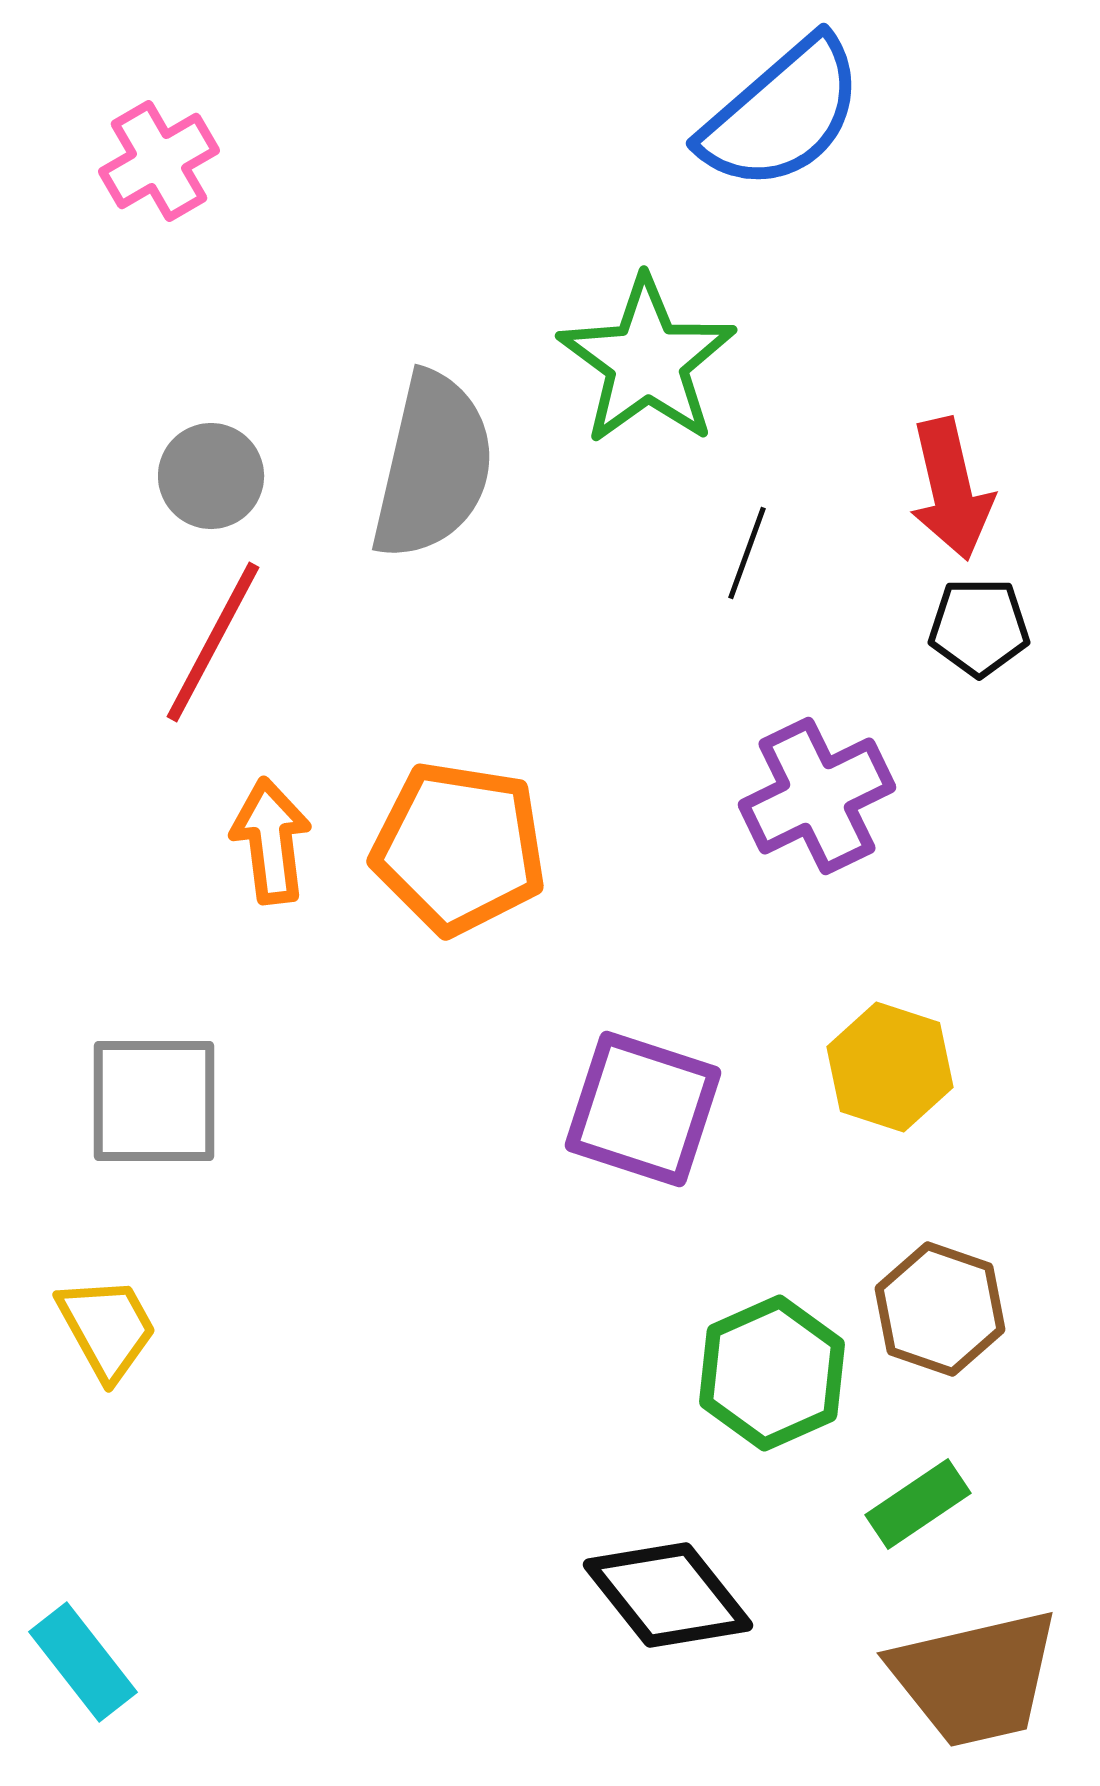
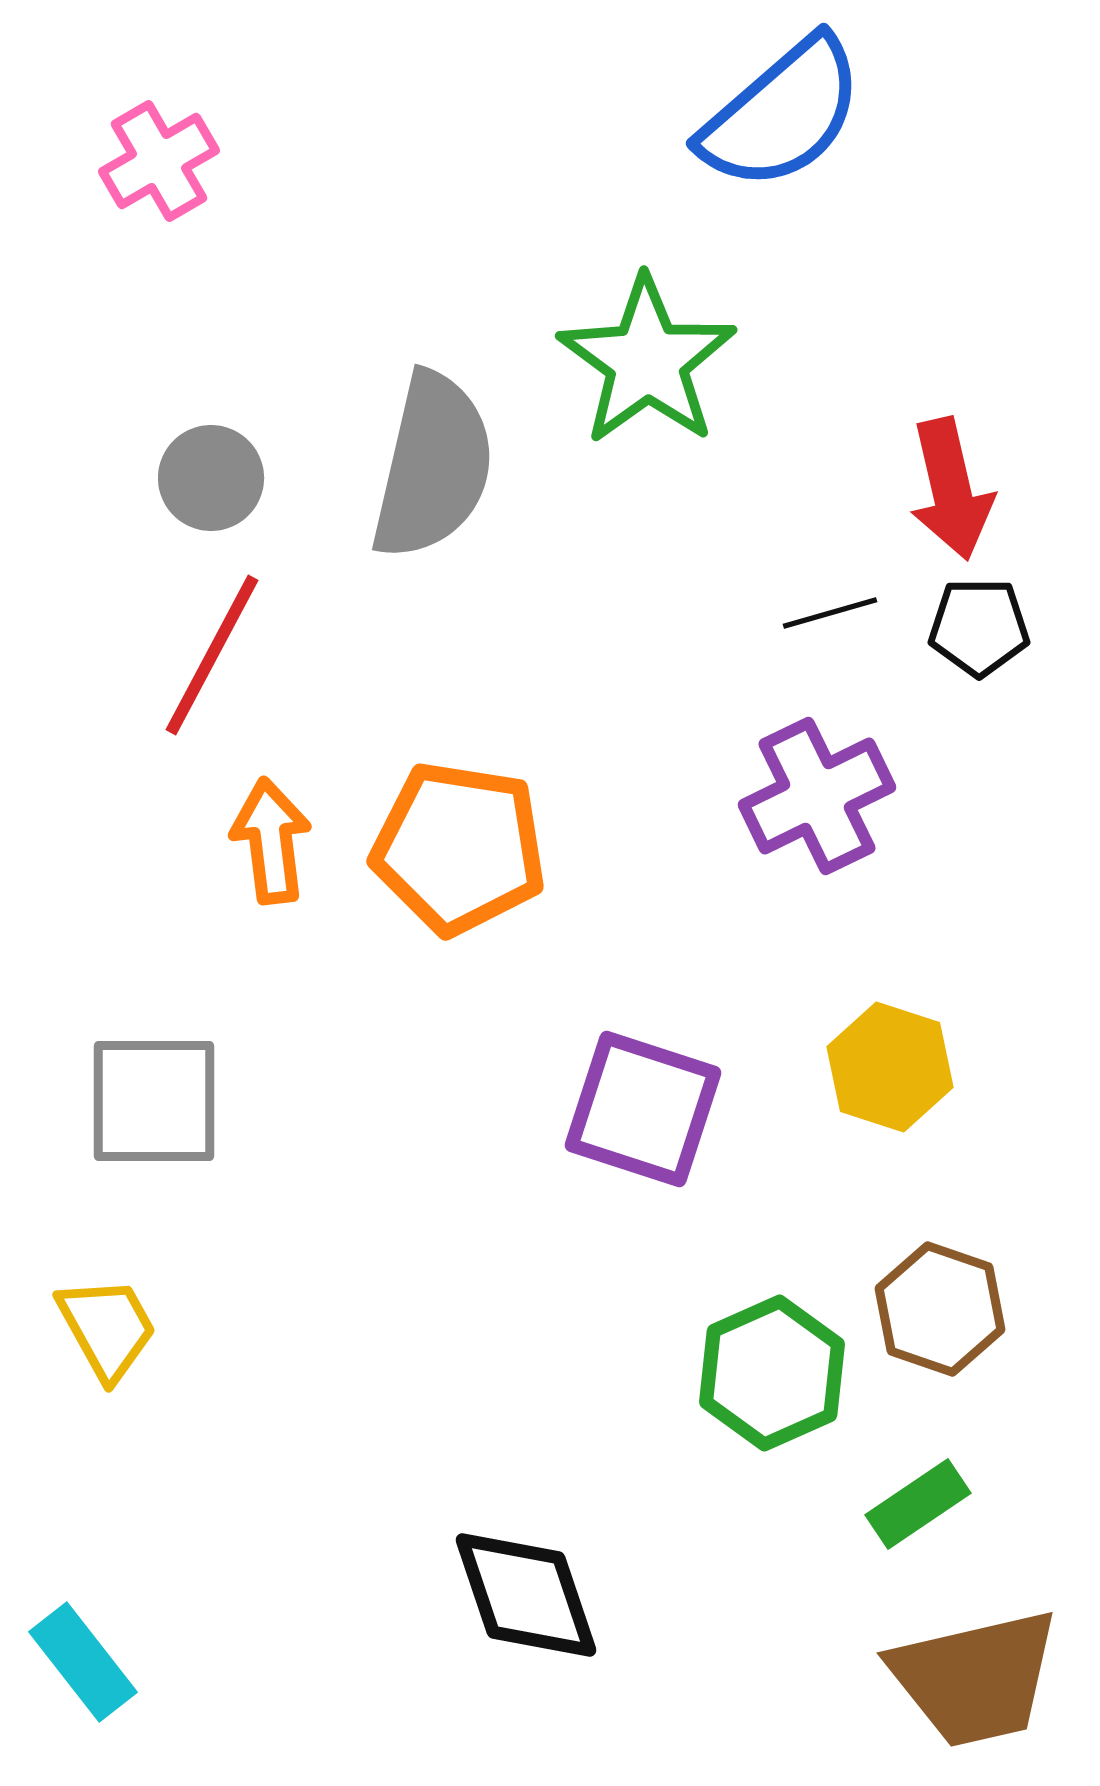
gray circle: moved 2 px down
black line: moved 83 px right, 60 px down; rotated 54 degrees clockwise
red line: moved 1 px left, 13 px down
black diamond: moved 142 px left; rotated 20 degrees clockwise
